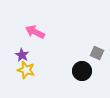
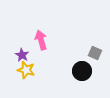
pink arrow: moved 6 px right, 8 px down; rotated 48 degrees clockwise
gray square: moved 2 px left
